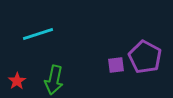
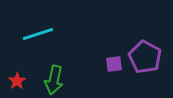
purple square: moved 2 px left, 1 px up
